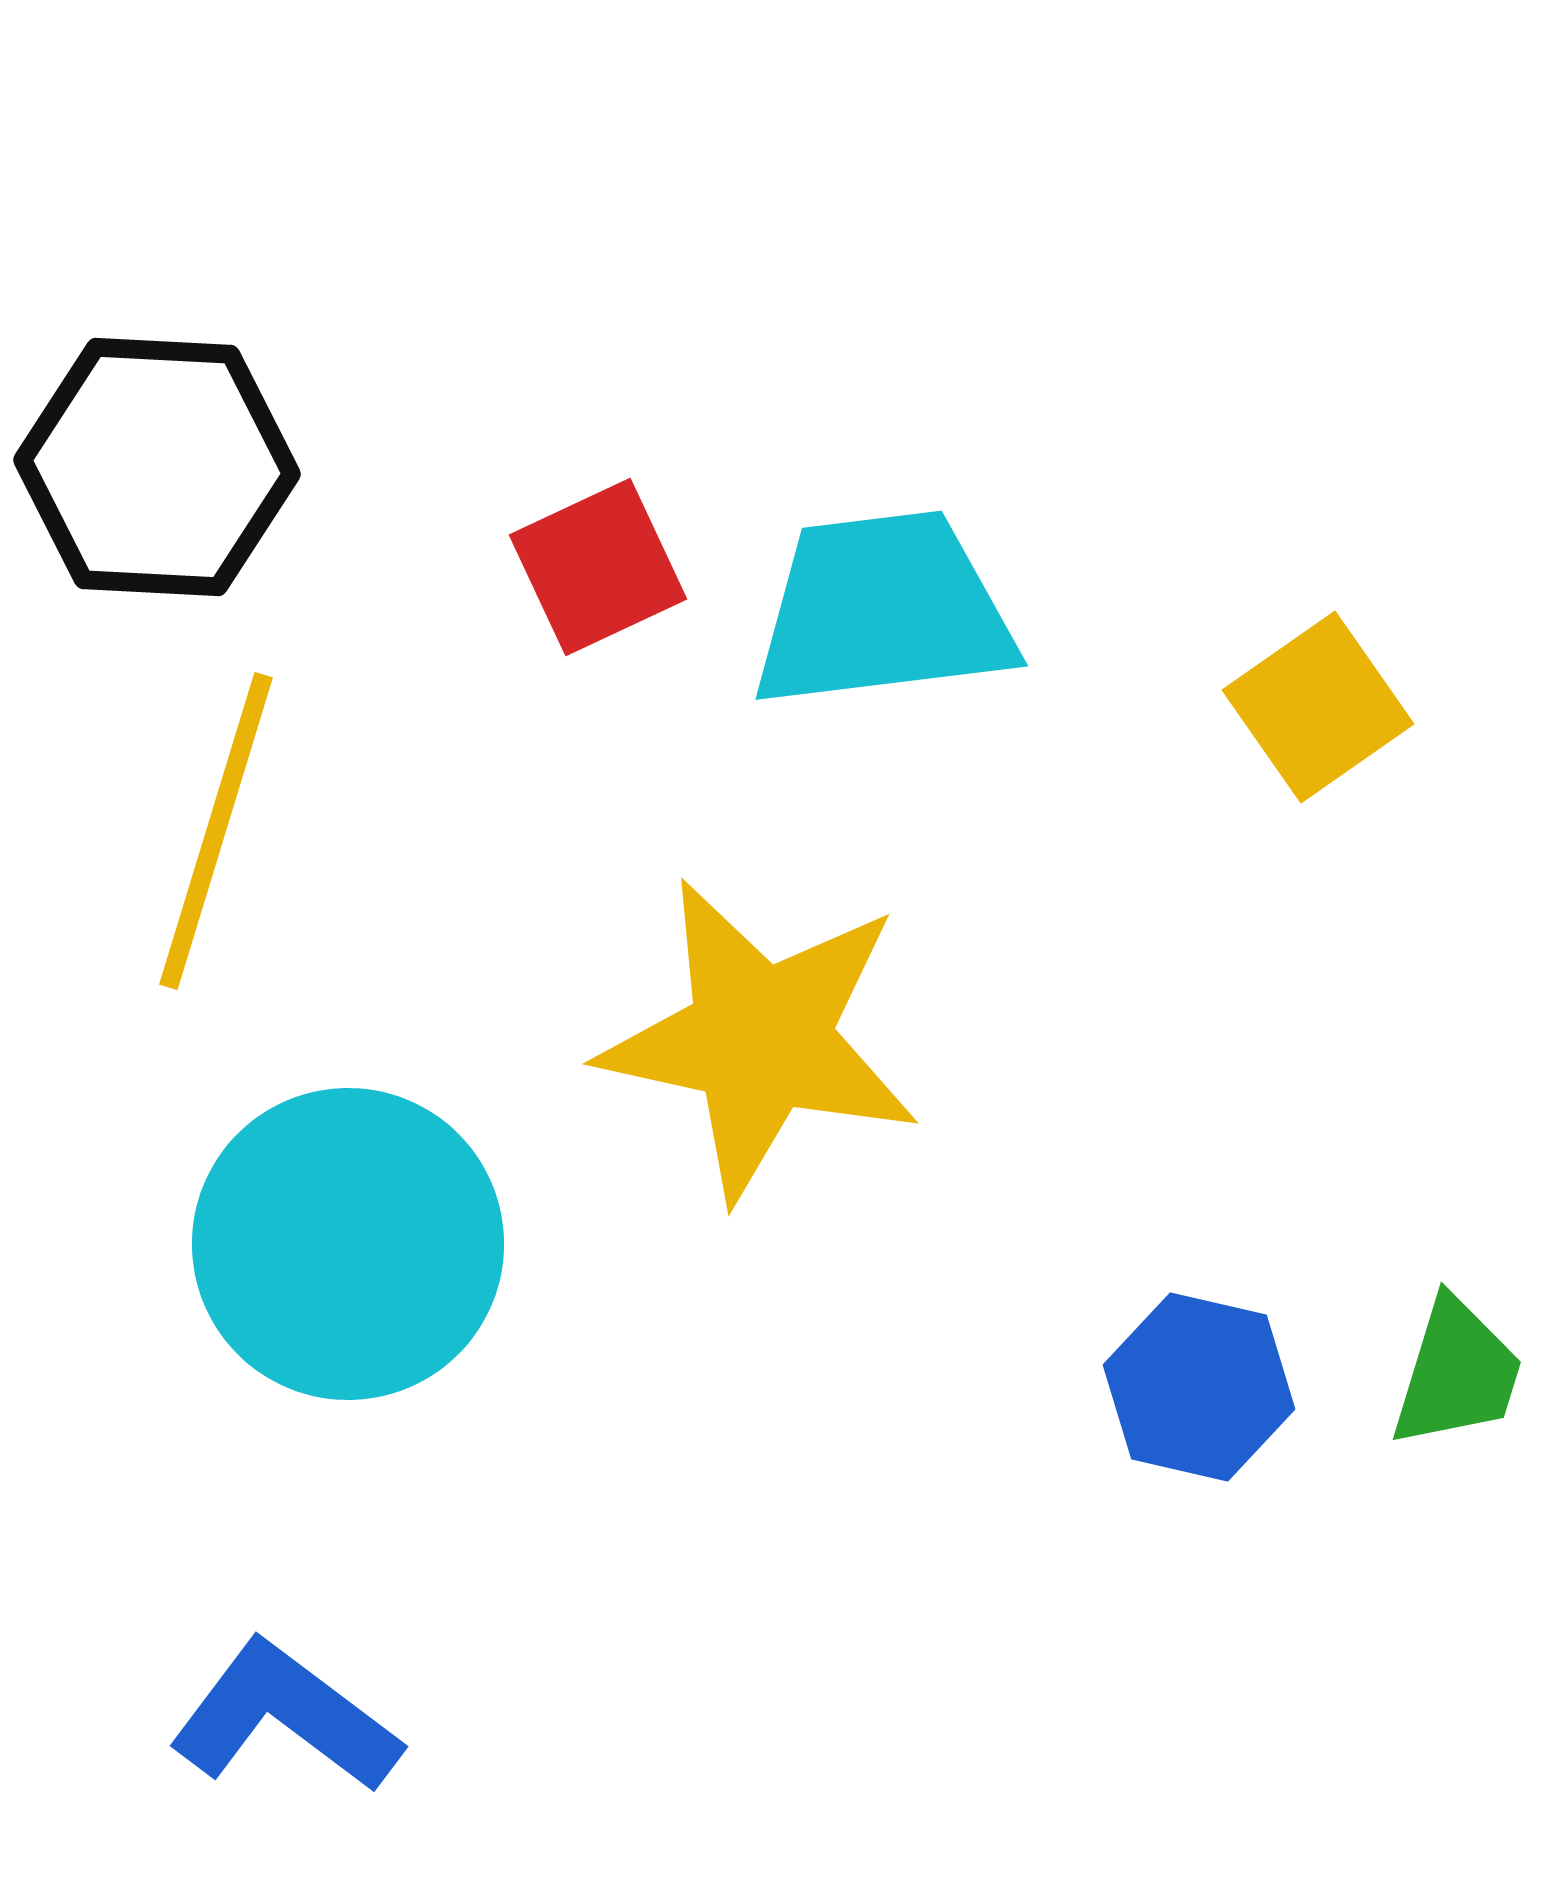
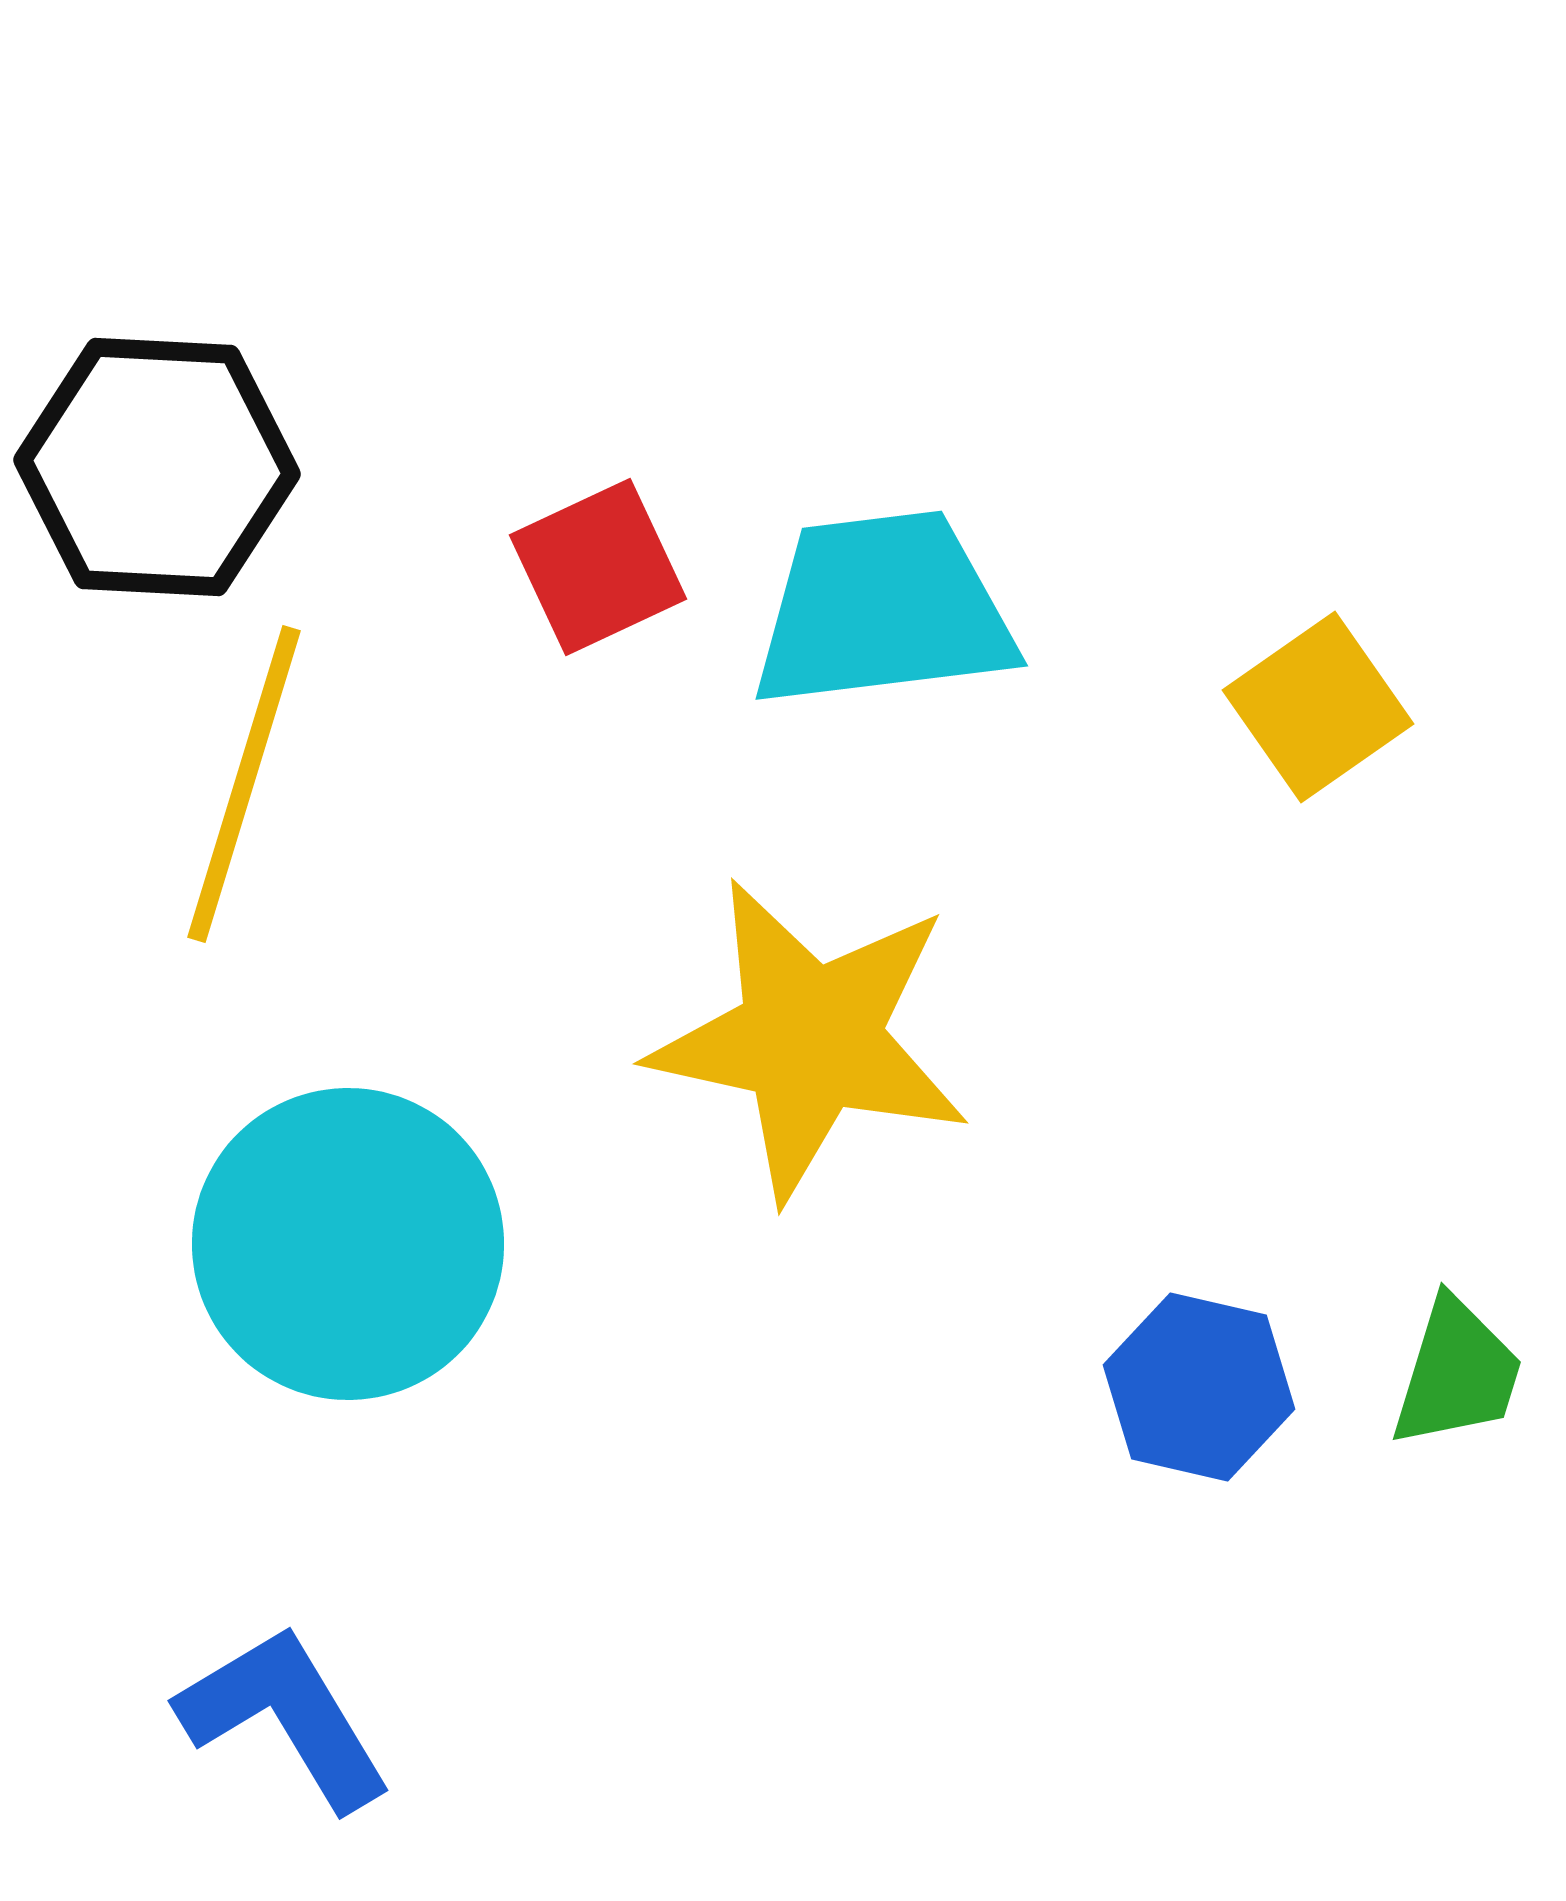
yellow line: moved 28 px right, 47 px up
yellow star: moved 50 px right
blue L-shape: rotated 22 degrees clockwise
